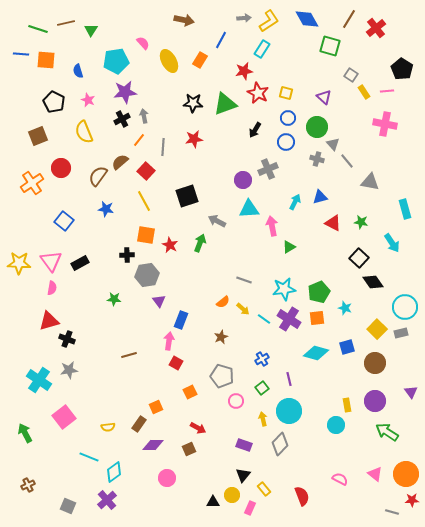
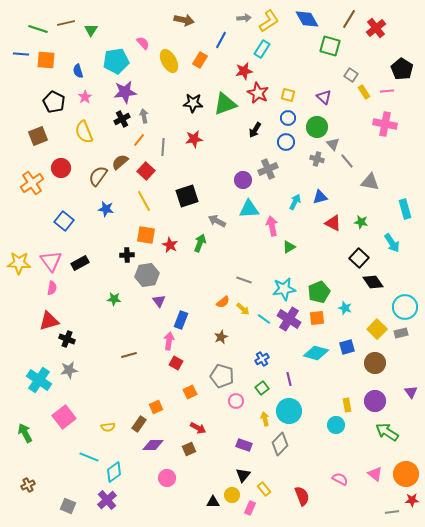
yellow square at (286, 93): moved 2 px right, 2 px down
pink star at (88, 100): moved 3 px left, 3 px up; rotated 16 degrees clockwise
yellow arrow at (263, 419): moved 2 px right
gray line at (392, 512): rotated 24 degrees counterclockwise
